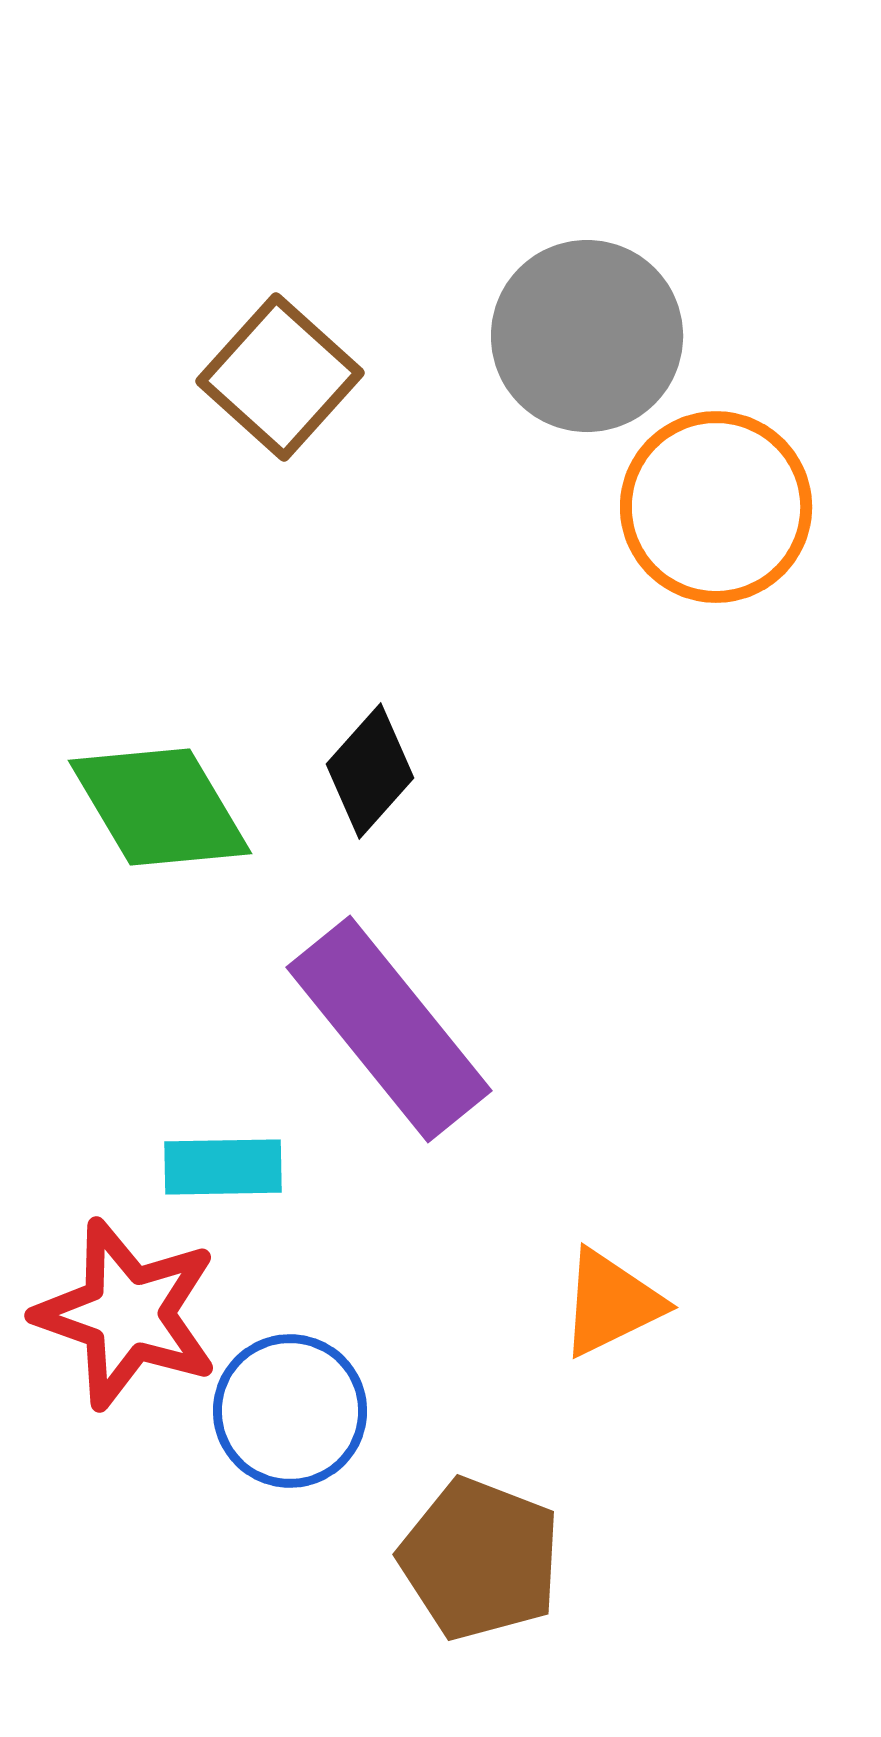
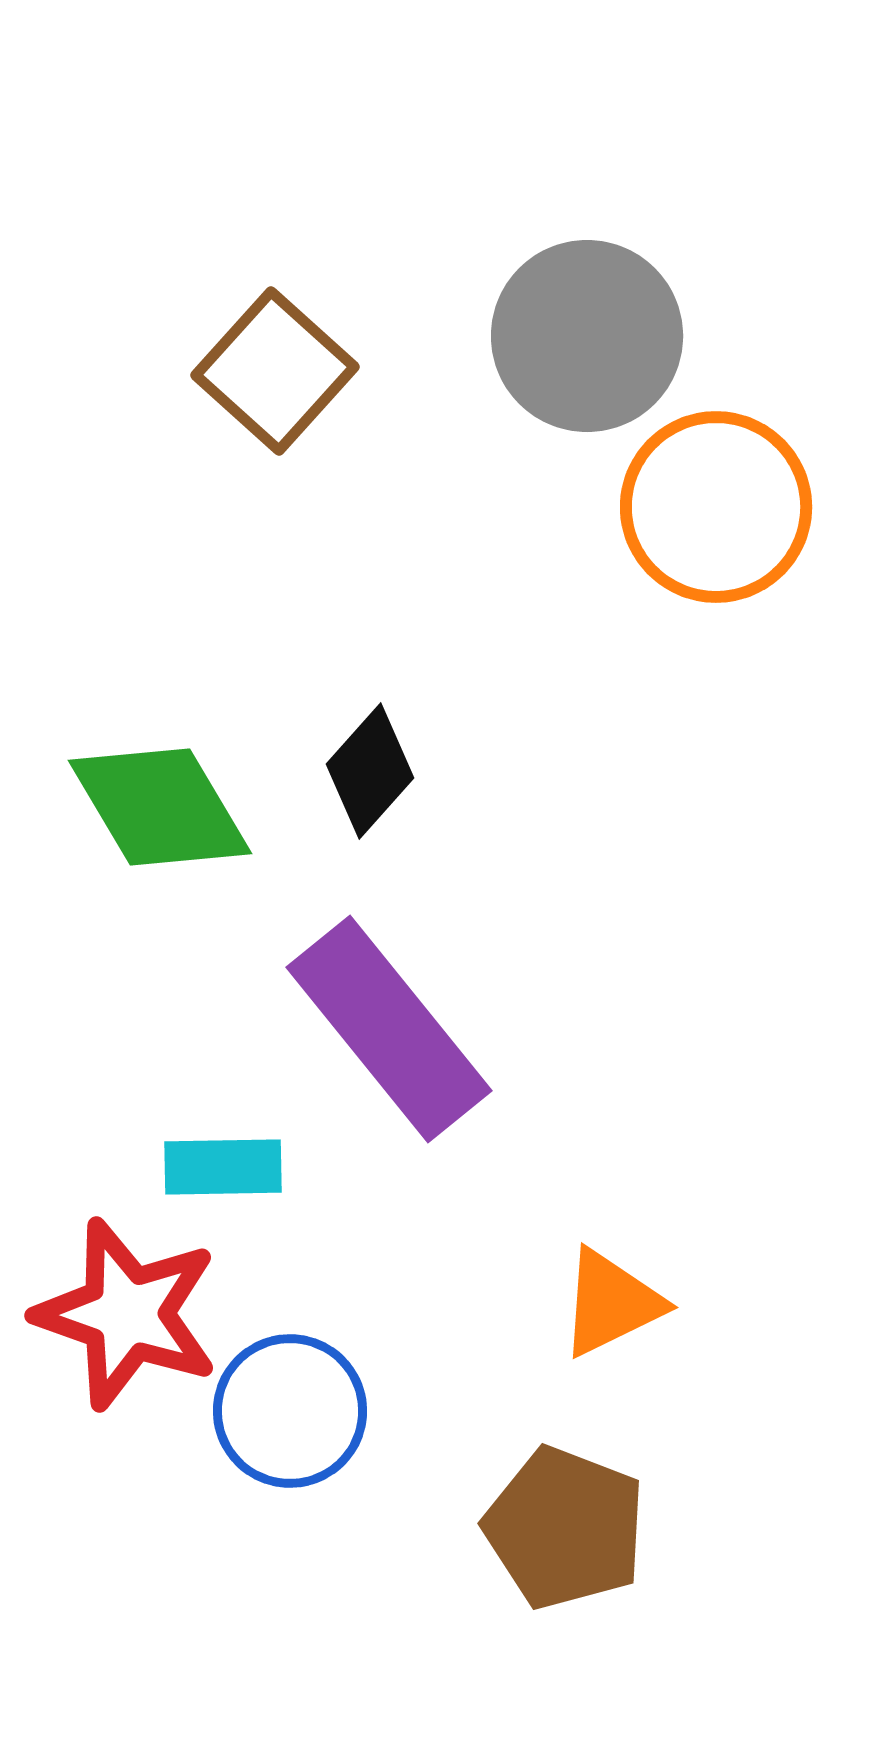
brown square: moved 5 px left, 6 px up
brown pentagon: moved 85 px right, 31 px up
